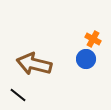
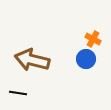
brown arrow: moved 2 px left, 4 px up
black line: moved 2 px up; rotated 30 degrees counterclockwise
